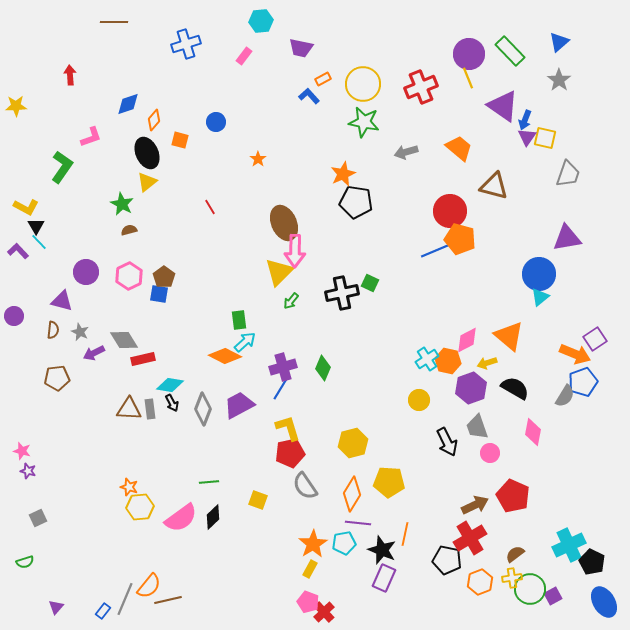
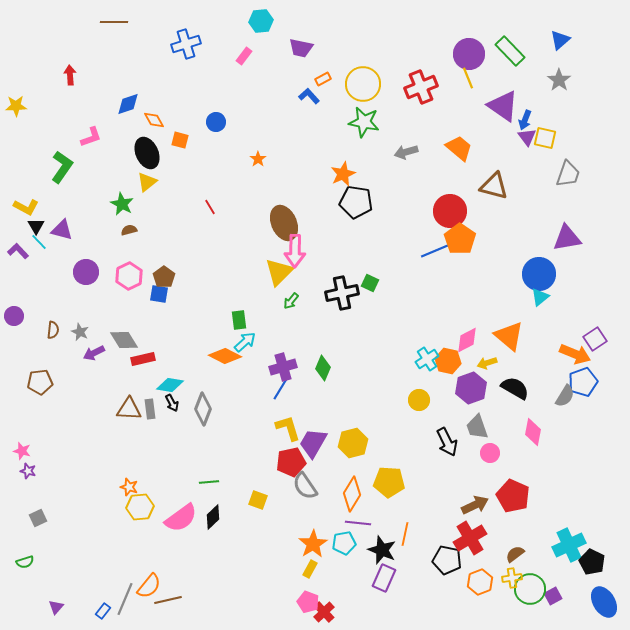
blue triangle at (559, 42): moved 1 px right, 2 px up
orange diamond at (154, 120): rotated 70 degrees counterclockwise
purple triangle at (527, 137): rotated 12 degrees counterclockwise
orange pentagon at (460, 239): rotated 20 degrees clockwise
purple triangle at (62, 301): moved 71 px up
brown pentagon at (57, 378): moved 17 px left, 4 px down
purple trapezoid at (239, 405): moved 74 px right, 38 px down; rotated 32 degrees counterclockwise
red pentagon at (290, 453): moved 1 px right, 9 px down
